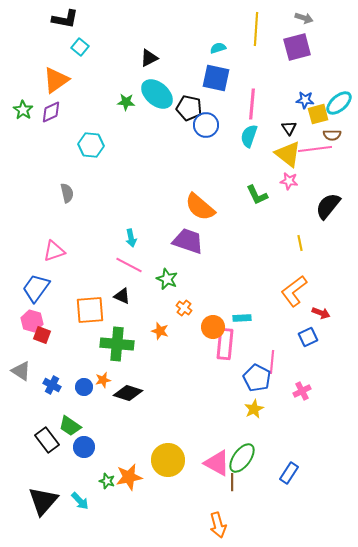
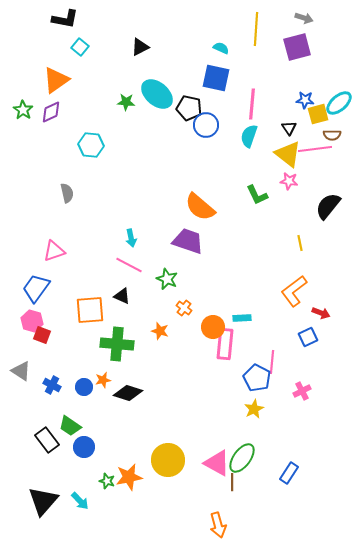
cyan semicircle at (218, 48): moved 3 px right; rotated 42 degrees clockwise
black triangle at (149, 58): moved 9 px left, 11 px up
